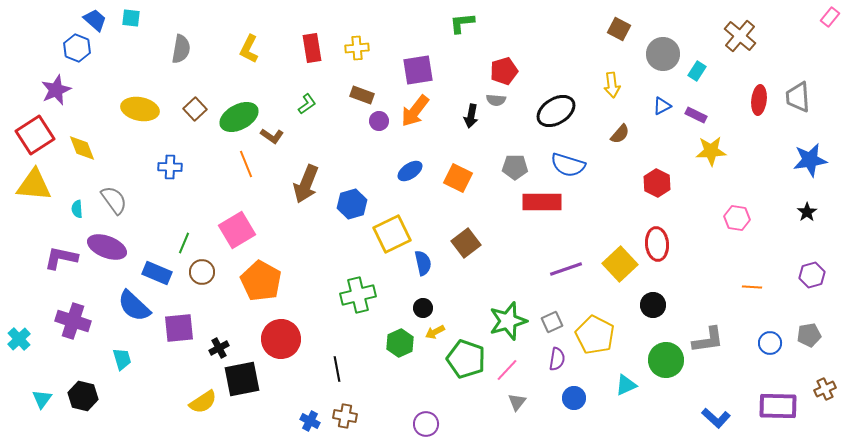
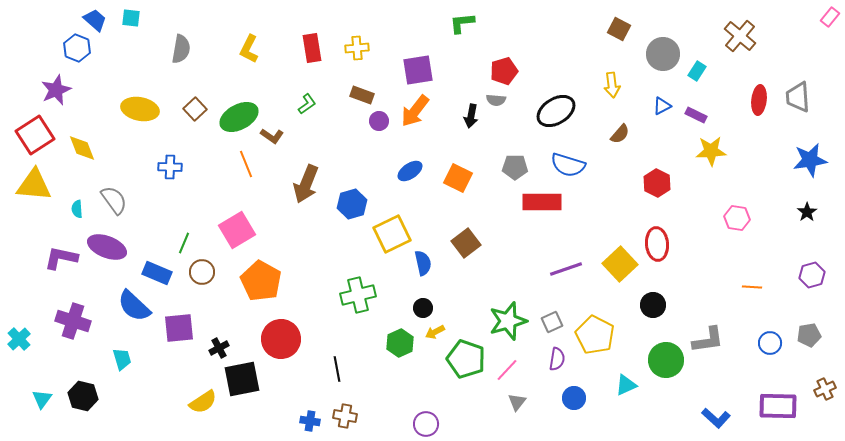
blue cross at (310, 421): rotated 18 degrees counterclockwise
